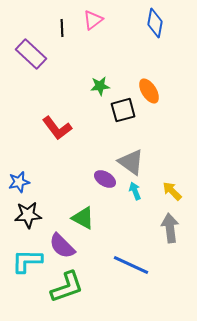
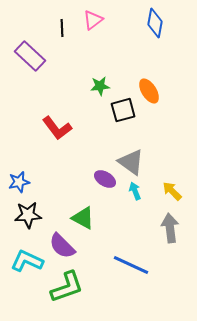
purple rectangle: moved 1 px left, 2 px down
cyan L-shape: rotated 24 degrees clockwise
